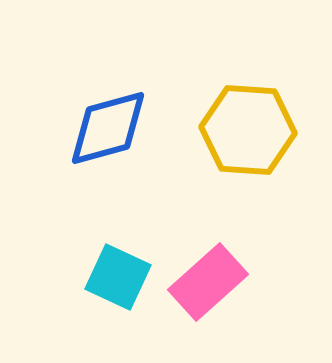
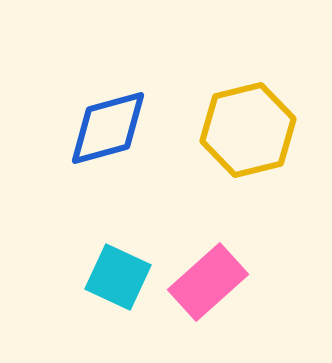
yellow hexagon: rotated 18 degrees counterclockwise
